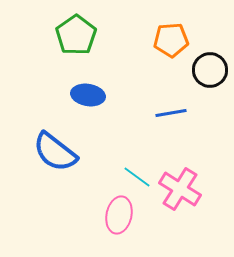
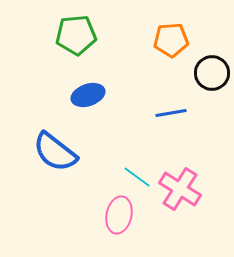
green pentagon: rotated 30 degrees clockwise
black circle: moved 2 px right, 3 px down
blue ellipse: rotated 28 degrees counterclockwise
